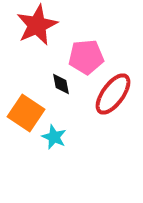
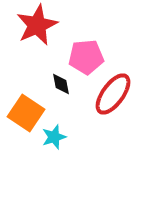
cyan star: rotated 30 degrees clockwise
